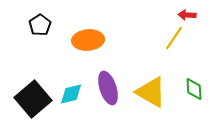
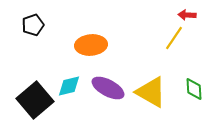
black pentagon: moved 7 px left; rotated 15 degrees clockwise
orange ellipse: moved 3 px right, 5 px down
purple ellipse: rotated 44 degrees counterclockwise
cyan diamond: moved 2 px left, 8 px up
black square: moved 2 px right, 1 px down
